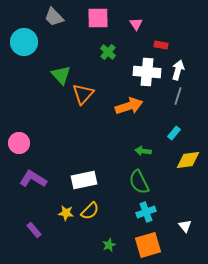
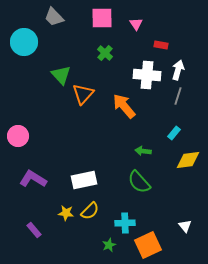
pink square: moved 4 px right
green cross: moved 3 px left, 1 px down
white cross: moved 3 px down
orange arrow: moved 5 px left; rotated 112 degrees counterclockwise
pink circle: moved 1 px left, 7 px up
green semicircle: rotated 15 degrees counterclockwise
cyan cross: moved 21 px left, 11 px down; rotated 18 degrees clockwise
orange square: rotated 8 degrees counterclockwise
